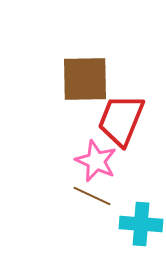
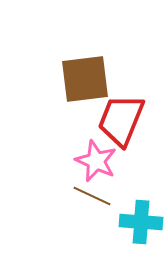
brown square: rotated 6 degrees counterclockwise
cyan cross: moved 2 px up
